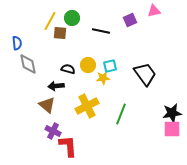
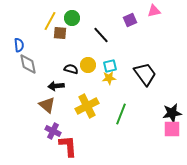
black line: moved 4 px down; rotated 36 degrees clockwise
blue semicircle: moved 2 px right, 2 px down
black semicircle: moved 3 px right
yellow star: moved 6 px right
